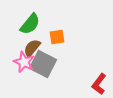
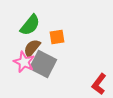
green semicircle: moved 1 px down
